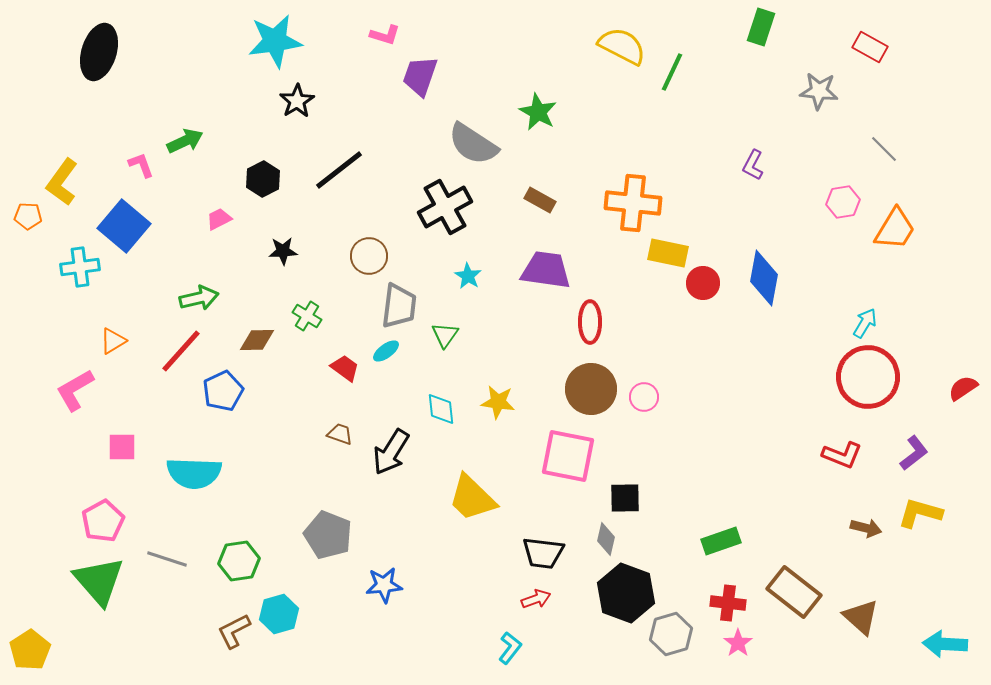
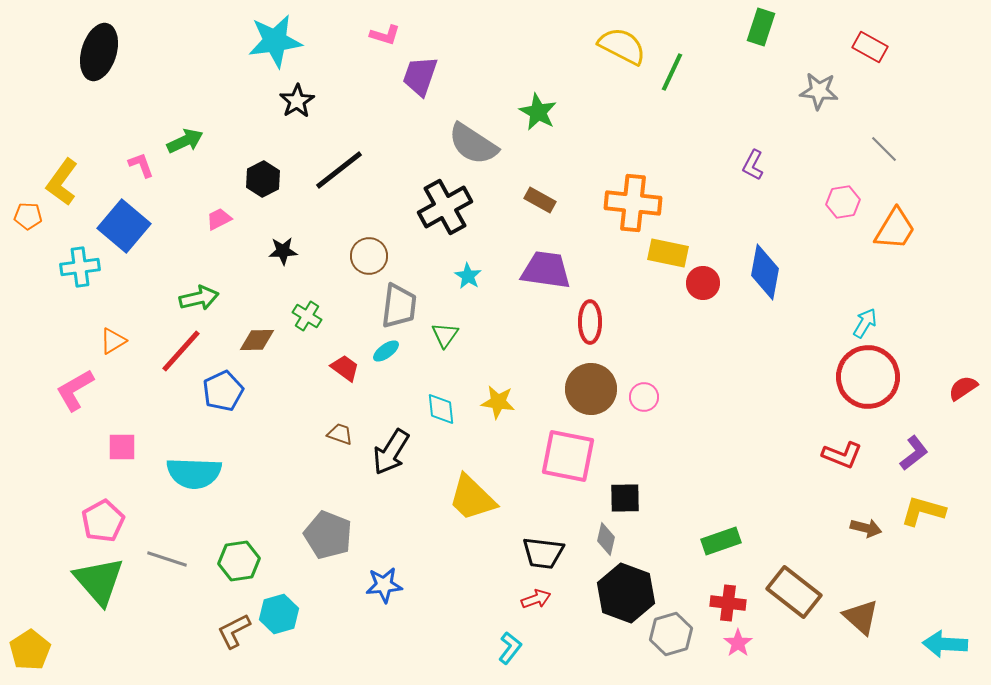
blue diamond at (764, 278): moved 1 px right, 6 px up
yellow L-shape at (920, 513): moved 3 px right, 2 px up
